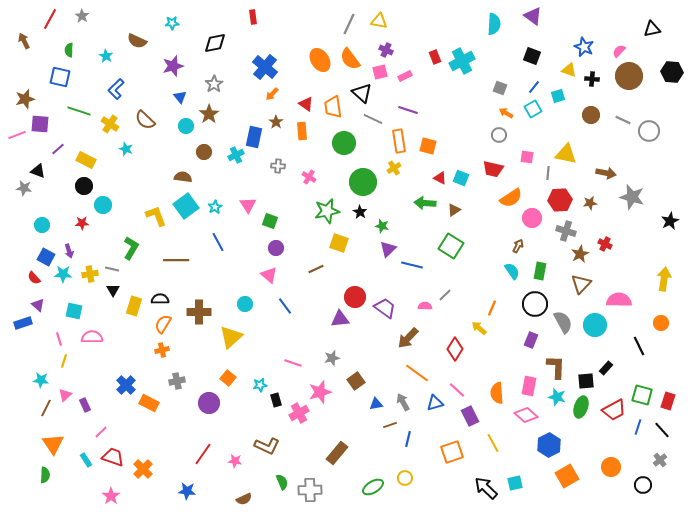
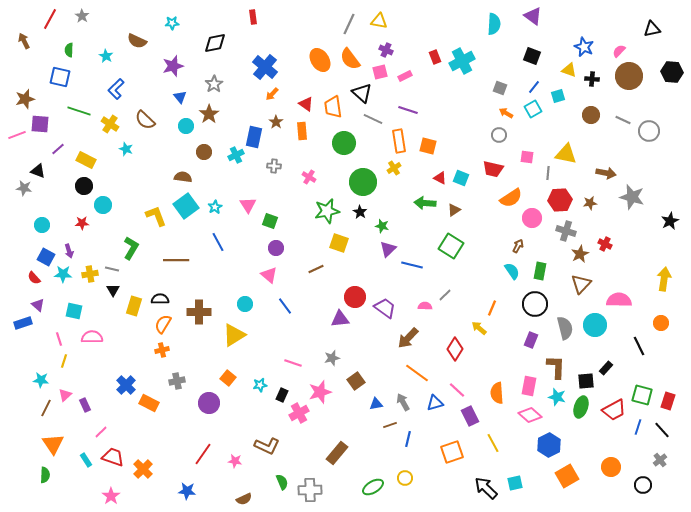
gray cross at (278, 166): moved 4 px left
gray semicircle at (563, 322): moved 2 px right, 6 px down; rotated 15 degrees clockwise
yellow triangle at (231, 337): moved 3 px right, 2 px up; rotated 10 degrees clockwise
black rectangle at (276, 400): moved 6 px right, 5 px up; rotated 40 degrees clockwise
pink diamond at (526, 415): moved 4 px right
